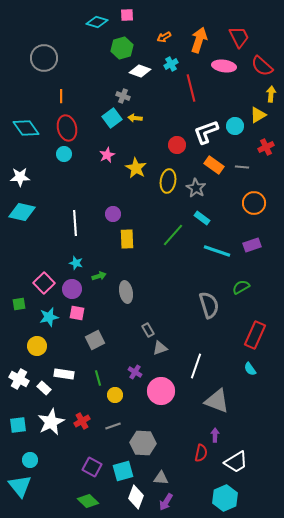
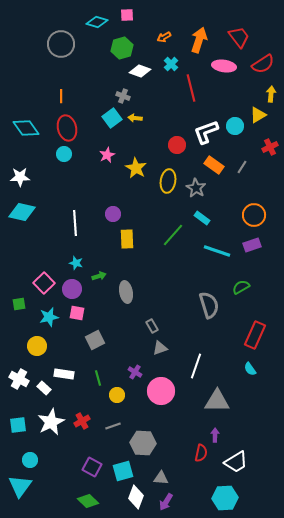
red trapezoid at (239, 37): rotated 10 degrees counterclockwise
gray circle at (44, 58): moved 17 px right, 14 px up
cyan cross at (171, 64): rotated 16 degrees counterclockwise
red semicircle at (262, 66): moved 1 px right, 2 px up; rotated 75 degrees counterclockwise
red cross at (266, 147): moved 4 px right
gray line at (242, 167): rotated 64 degrees counterclockwise
orange circle at (254, 203): moved 12 px down
gray rectangle at (148, 330): moved 4 px right, 4 px up
yellow circle at (115, 395): moved 2 px right
gray triangle at (217, 401): rotated 20 degrees counterclockwise
cyan triangle at (20, 486): rotated 15 degrees clockwise
cyan hexagon at (225, 498): rotated 20 degrees clockwise
